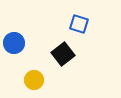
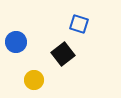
blue circle: moved 2 px right, 1 px up
